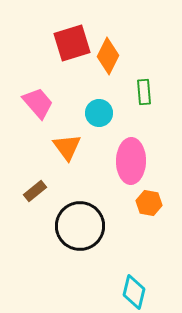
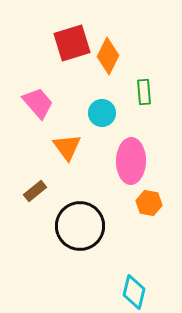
cyan circle: moved 3 px right
